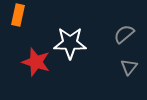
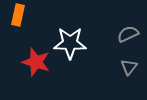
gray semicircle: moved 4 px right; rotated 15 degrees clockwise
